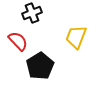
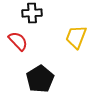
black cross: rotated 18 degrees clockwise
black pentagon: moved 13 px down
